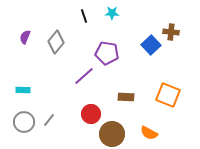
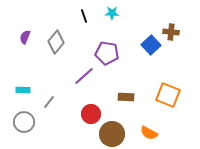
gray line: moved 18 px up
